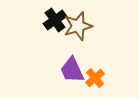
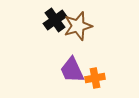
orange cross: rotated 30 degrees clockwise
